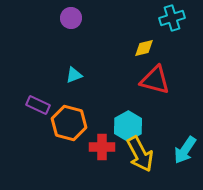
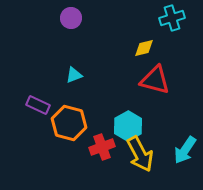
red cross: rotated 20 degrees counterclockwise
